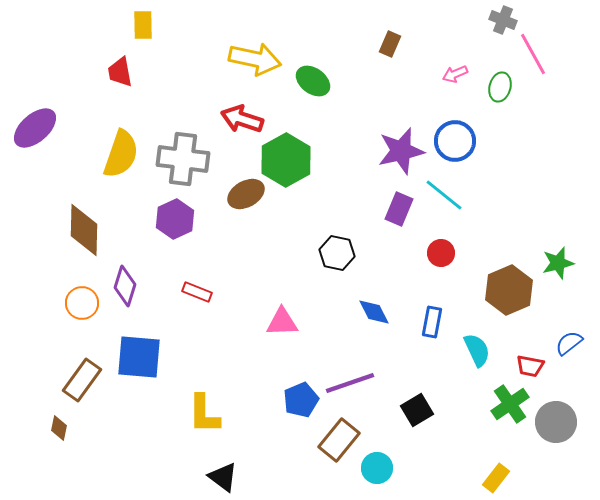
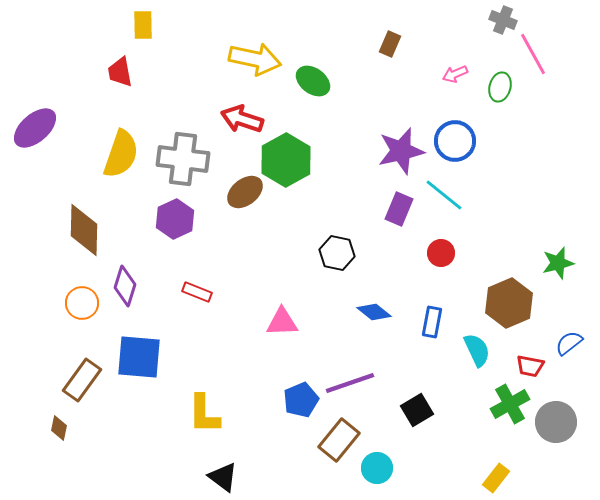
brown ellipse at (246, 194): moved 1 px left, 2 px up; rotated 9 degrees counterclockwise
brown hexagon at (509, 290): moved 13 px down
blue diamond at (374, 312): rotated 24 degrees counterclockwise
green cross at (510, 404): rotated 6 degrees clockwise
